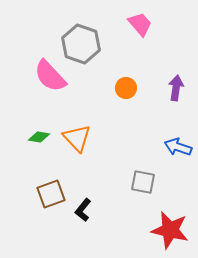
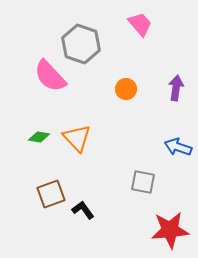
orange circle: moved 1 px down
black L-shape: rotated 105 degrees clockwise
red star: rotated 18 degrees counterclockwise
